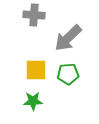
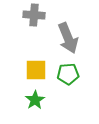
gray arrow: rotated 68 degrees counterclockwise
green star: moved 2 px right, 1 px up; rotated 30 degrees counterclockwise
